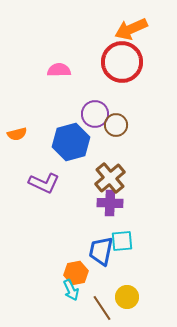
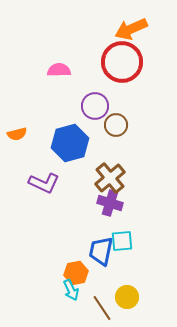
purple circle: moved 8 px up
blue hexagon: moved 1 px left, 1 px down
purple cross: rotated 15 degrees clockwise
